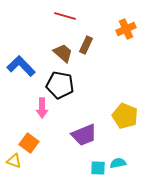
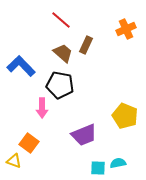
red line: moved 4 px left, 4 px down; rotated 25 degrees clockwise
